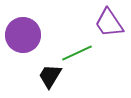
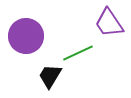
purple circle: moved 3 px right, 1 px down
green line: moved 1 px right
